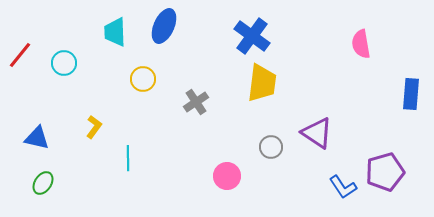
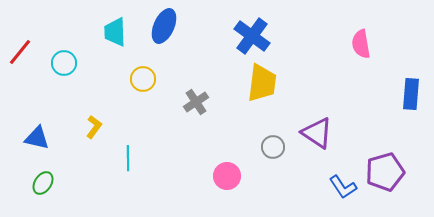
red line: moved 3 px up
gray circle: moved 2 px right
